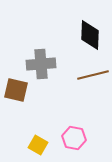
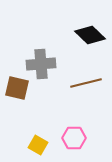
black diamond: rotated 48 degrees counterclockwise
brown line: moved 7 px left, 8 px down
brown square: moved 1 px right, 2 px up
pink hexagon: rotated 10 degrees counterclockwise
